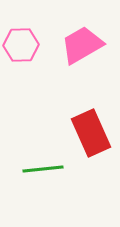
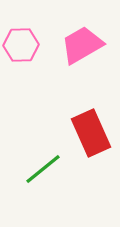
green line: rotated 33 degrees counterclockwise
